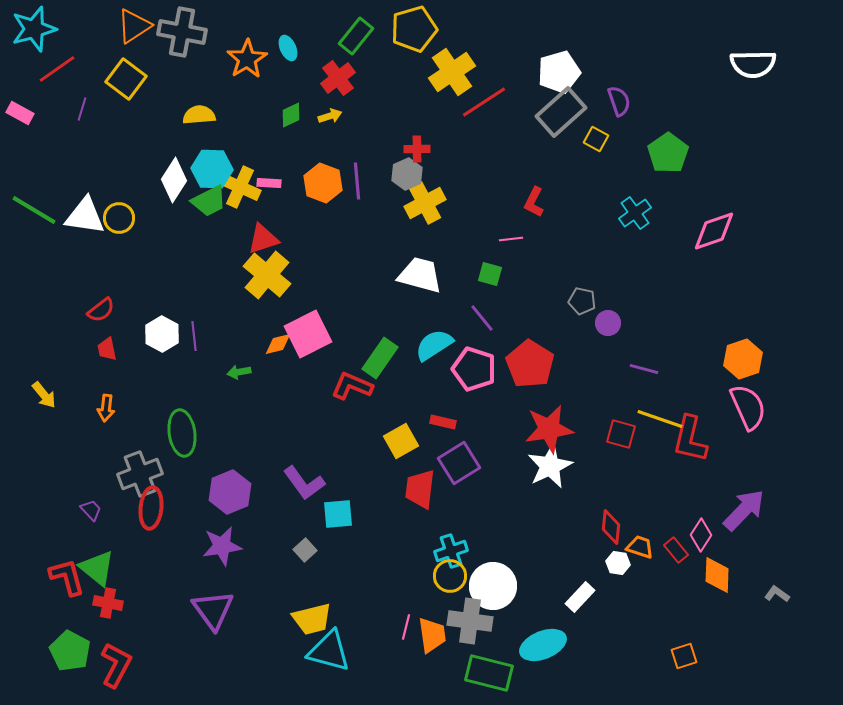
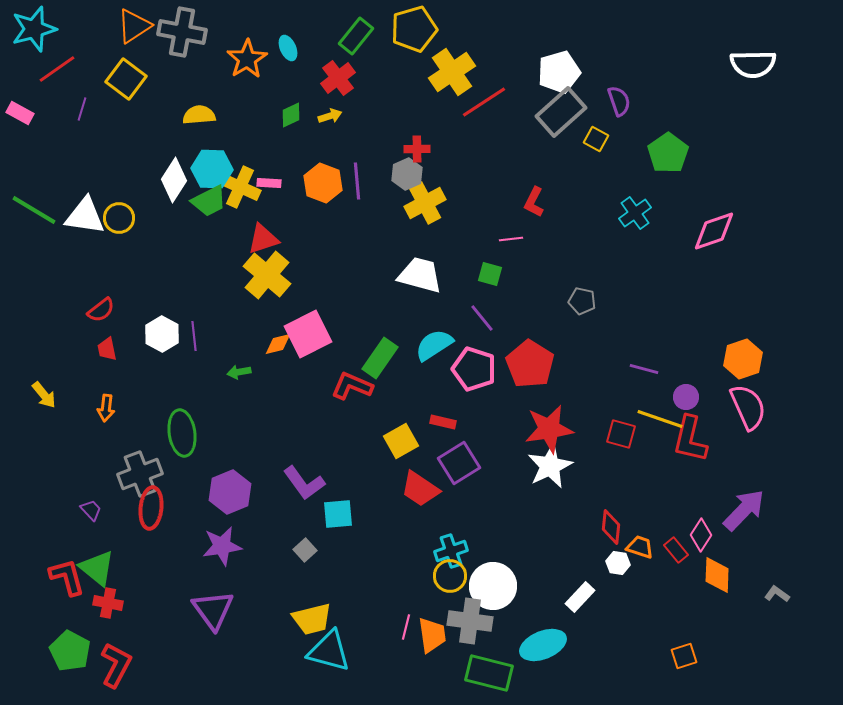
purple circle at (608, 323): moved 78 px right, 74 px down
red trapezoid at (420, 489): rotated 63 degrees counterclockwise
